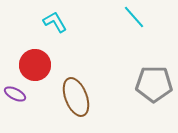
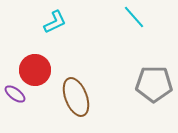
cyan L-shape: rotated 95 degrees clockwise
red circle: moved 5 px down
purple ellipse: rotated 10 degrees clockwise
